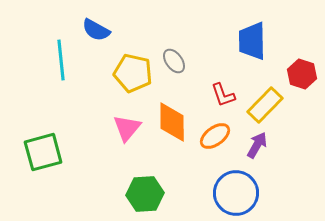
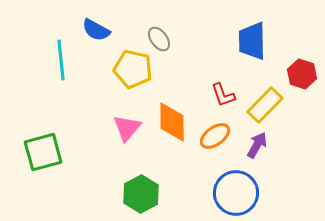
gray ellipse: moved 15 px left, 22 px up
yellow pentagon: moved 4 px up
green hexagon: moved 4 px left; rotated 24 degrees counterclockwise
